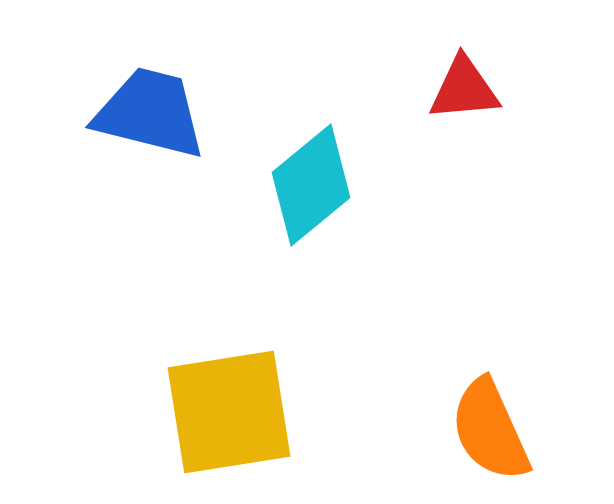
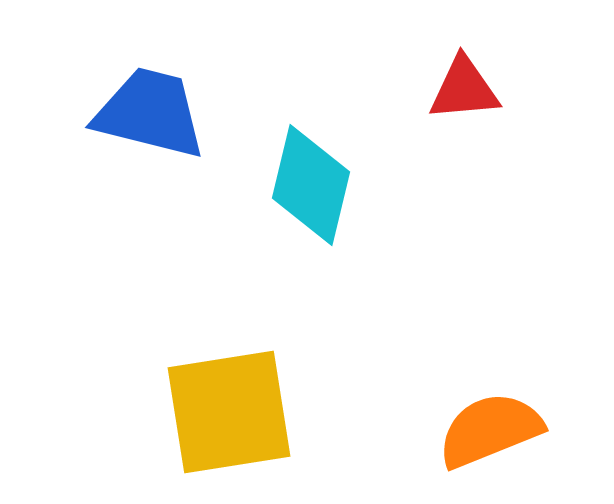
cyan diamond: rotated 37 degrees counterclockwise
orange semicircle: rotated 92 degrees clockwise
